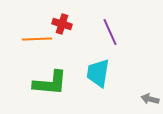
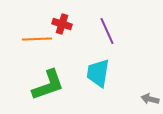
purple line: moved 3 px left, 1 px up
green L-shape: moved 2 px left, 2 px down; rotated 24 degrees counterclockwise
